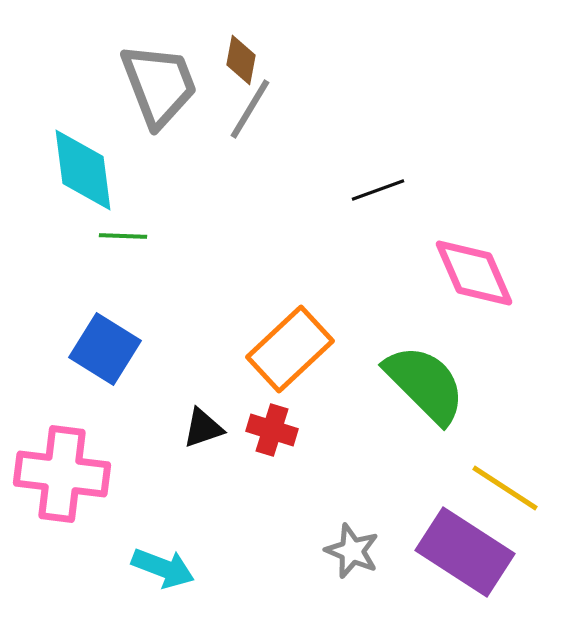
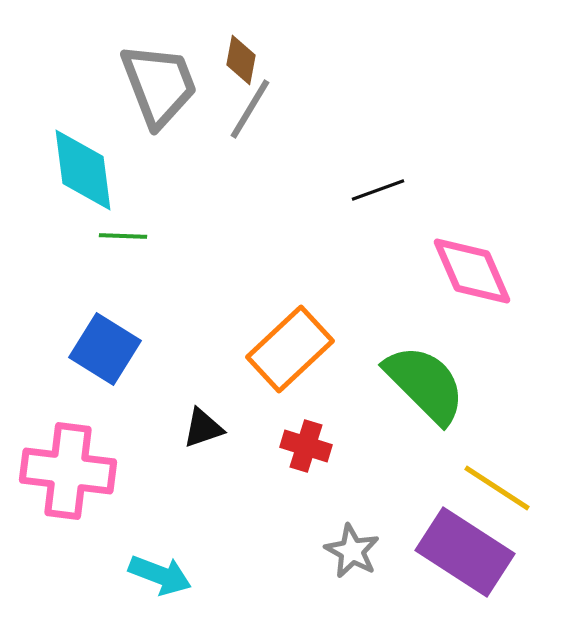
pink diamond: moved 2 px left, 2 px up
red cross: moved 34 px right, 16 px down
pink cross: moved 6 px right, 3 px up
yellow line: moved 8 px left
gray star: rotated 6 degrees clockwise
cyan arrow: moved 3 px left, 7 px down
